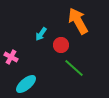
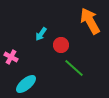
orange arrow: moved 12 px right
